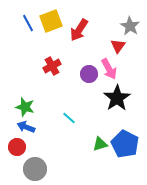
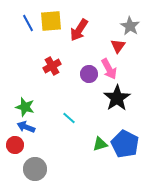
yellow square: rotated 15 degrees clockwise
red circle: moved 2 px left, 2 px up
